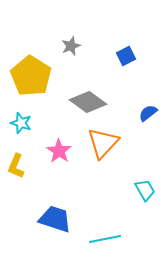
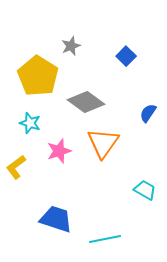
blue square: rotated 18 degrees counterclockwise
yellow pentagon: moved 7 px right
gray diamond: moved 2 px left
blue semicircle: rotated 18 degrees counterclockwise
cyan star: moved 9 px right
orange triangle: rotated 8 degrees counterclockwise
pink star: rotated 20 degrees clockwise
yellow L-shape: moved 1 px down; rotated 30 degrees clockwise
cyan trapezoid: rotated 30 degrees counterclockwise
blue trapezoid: moved 1 px right
